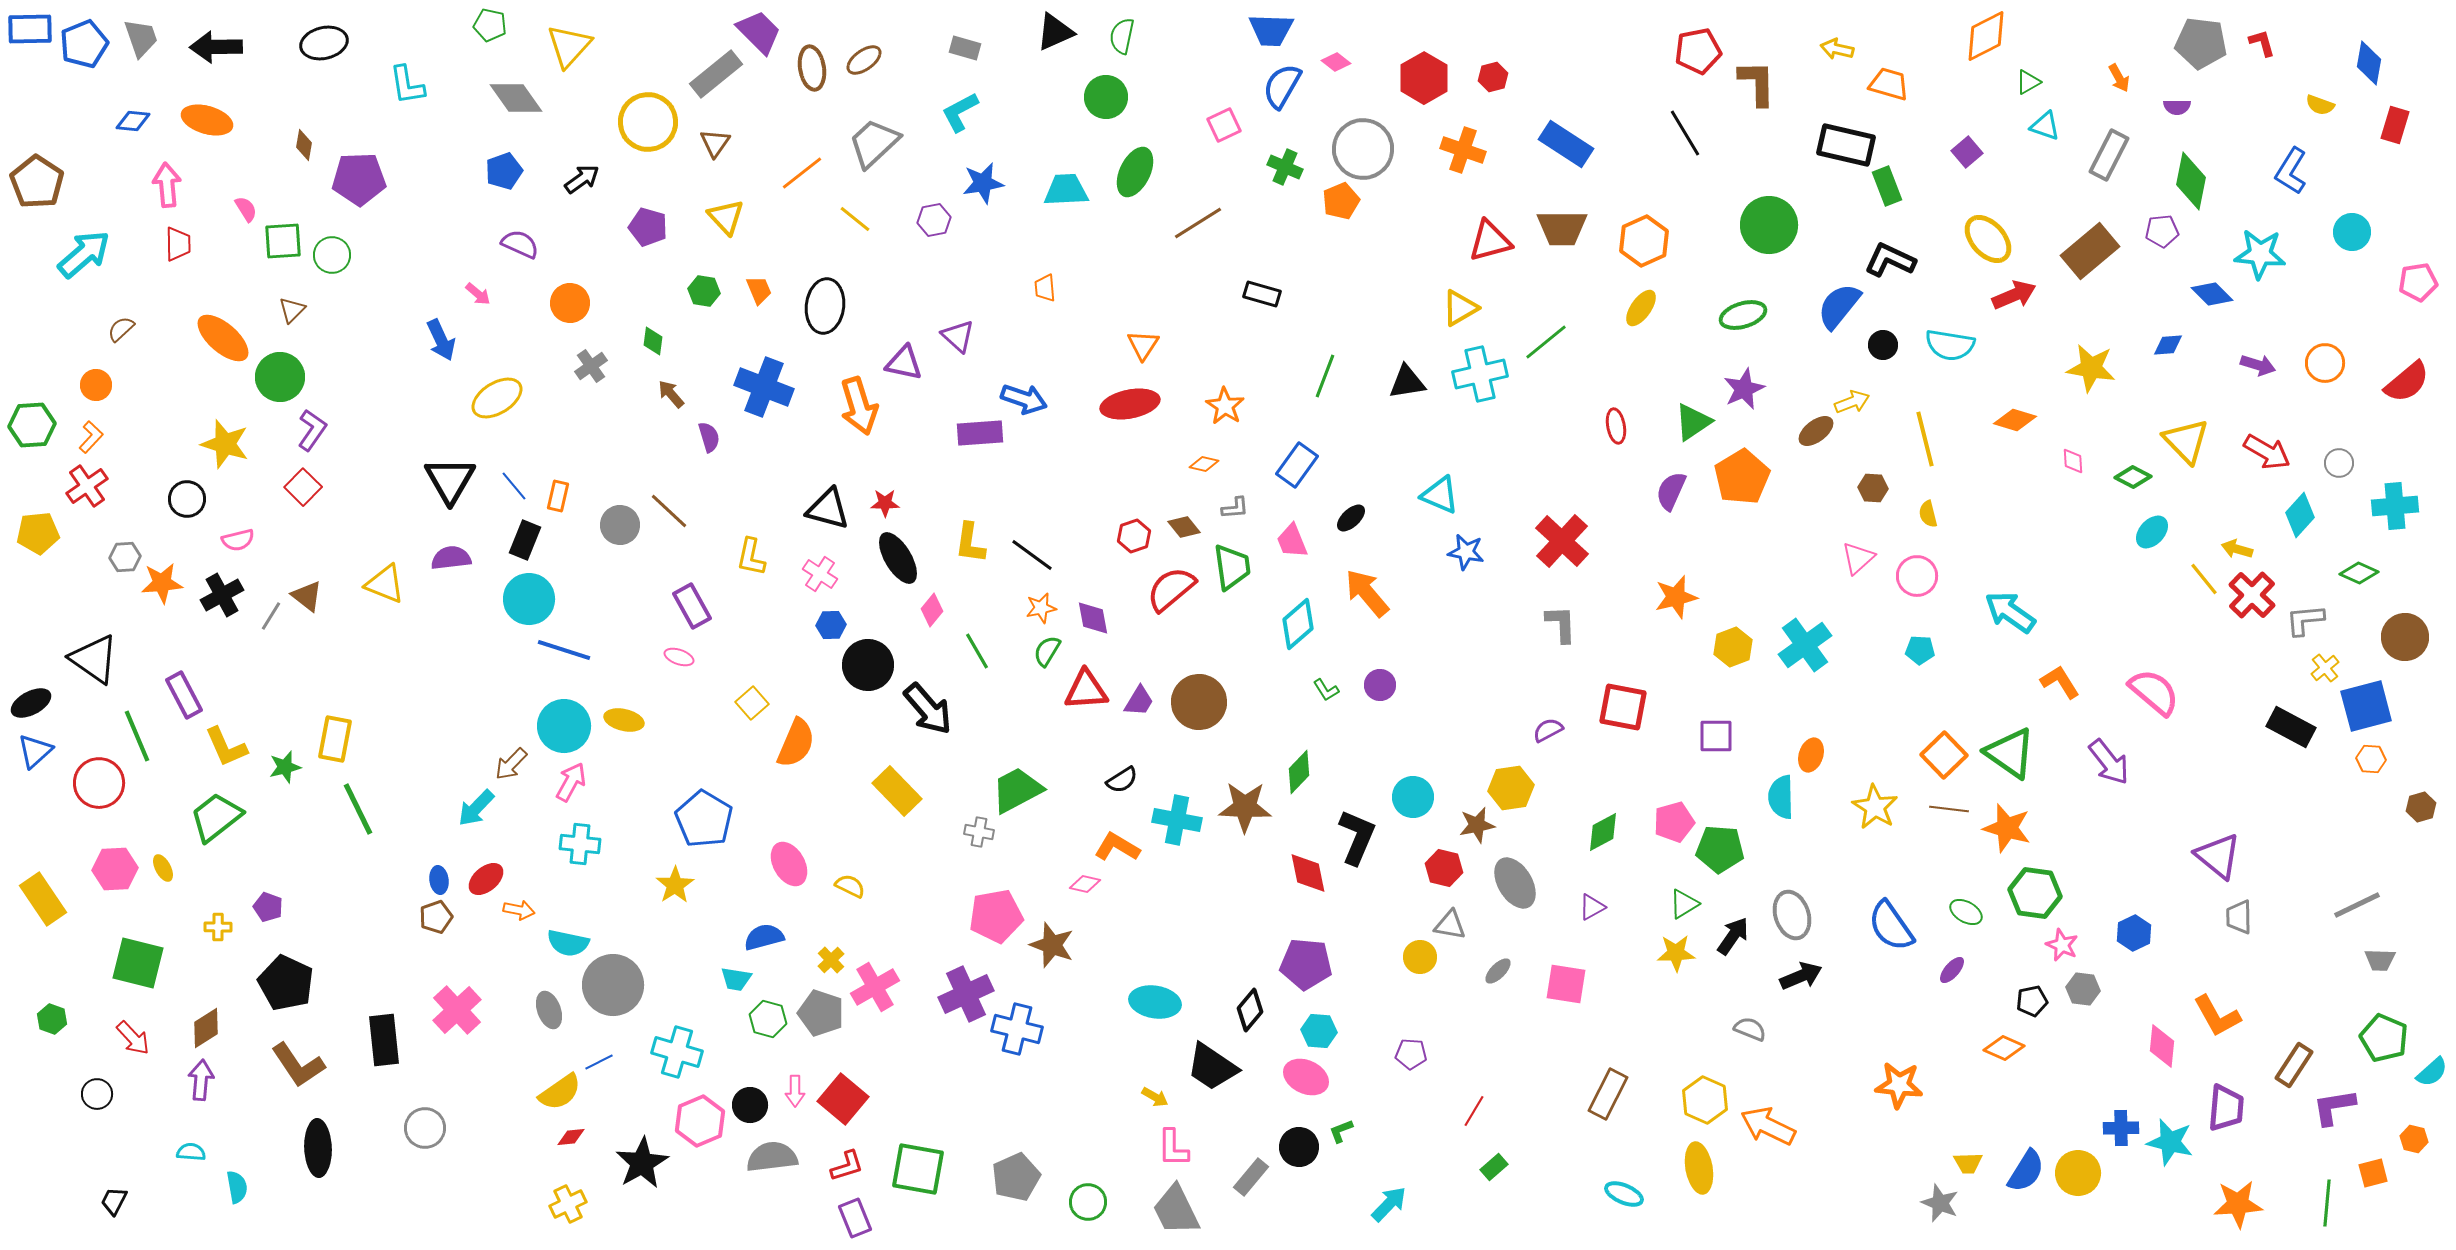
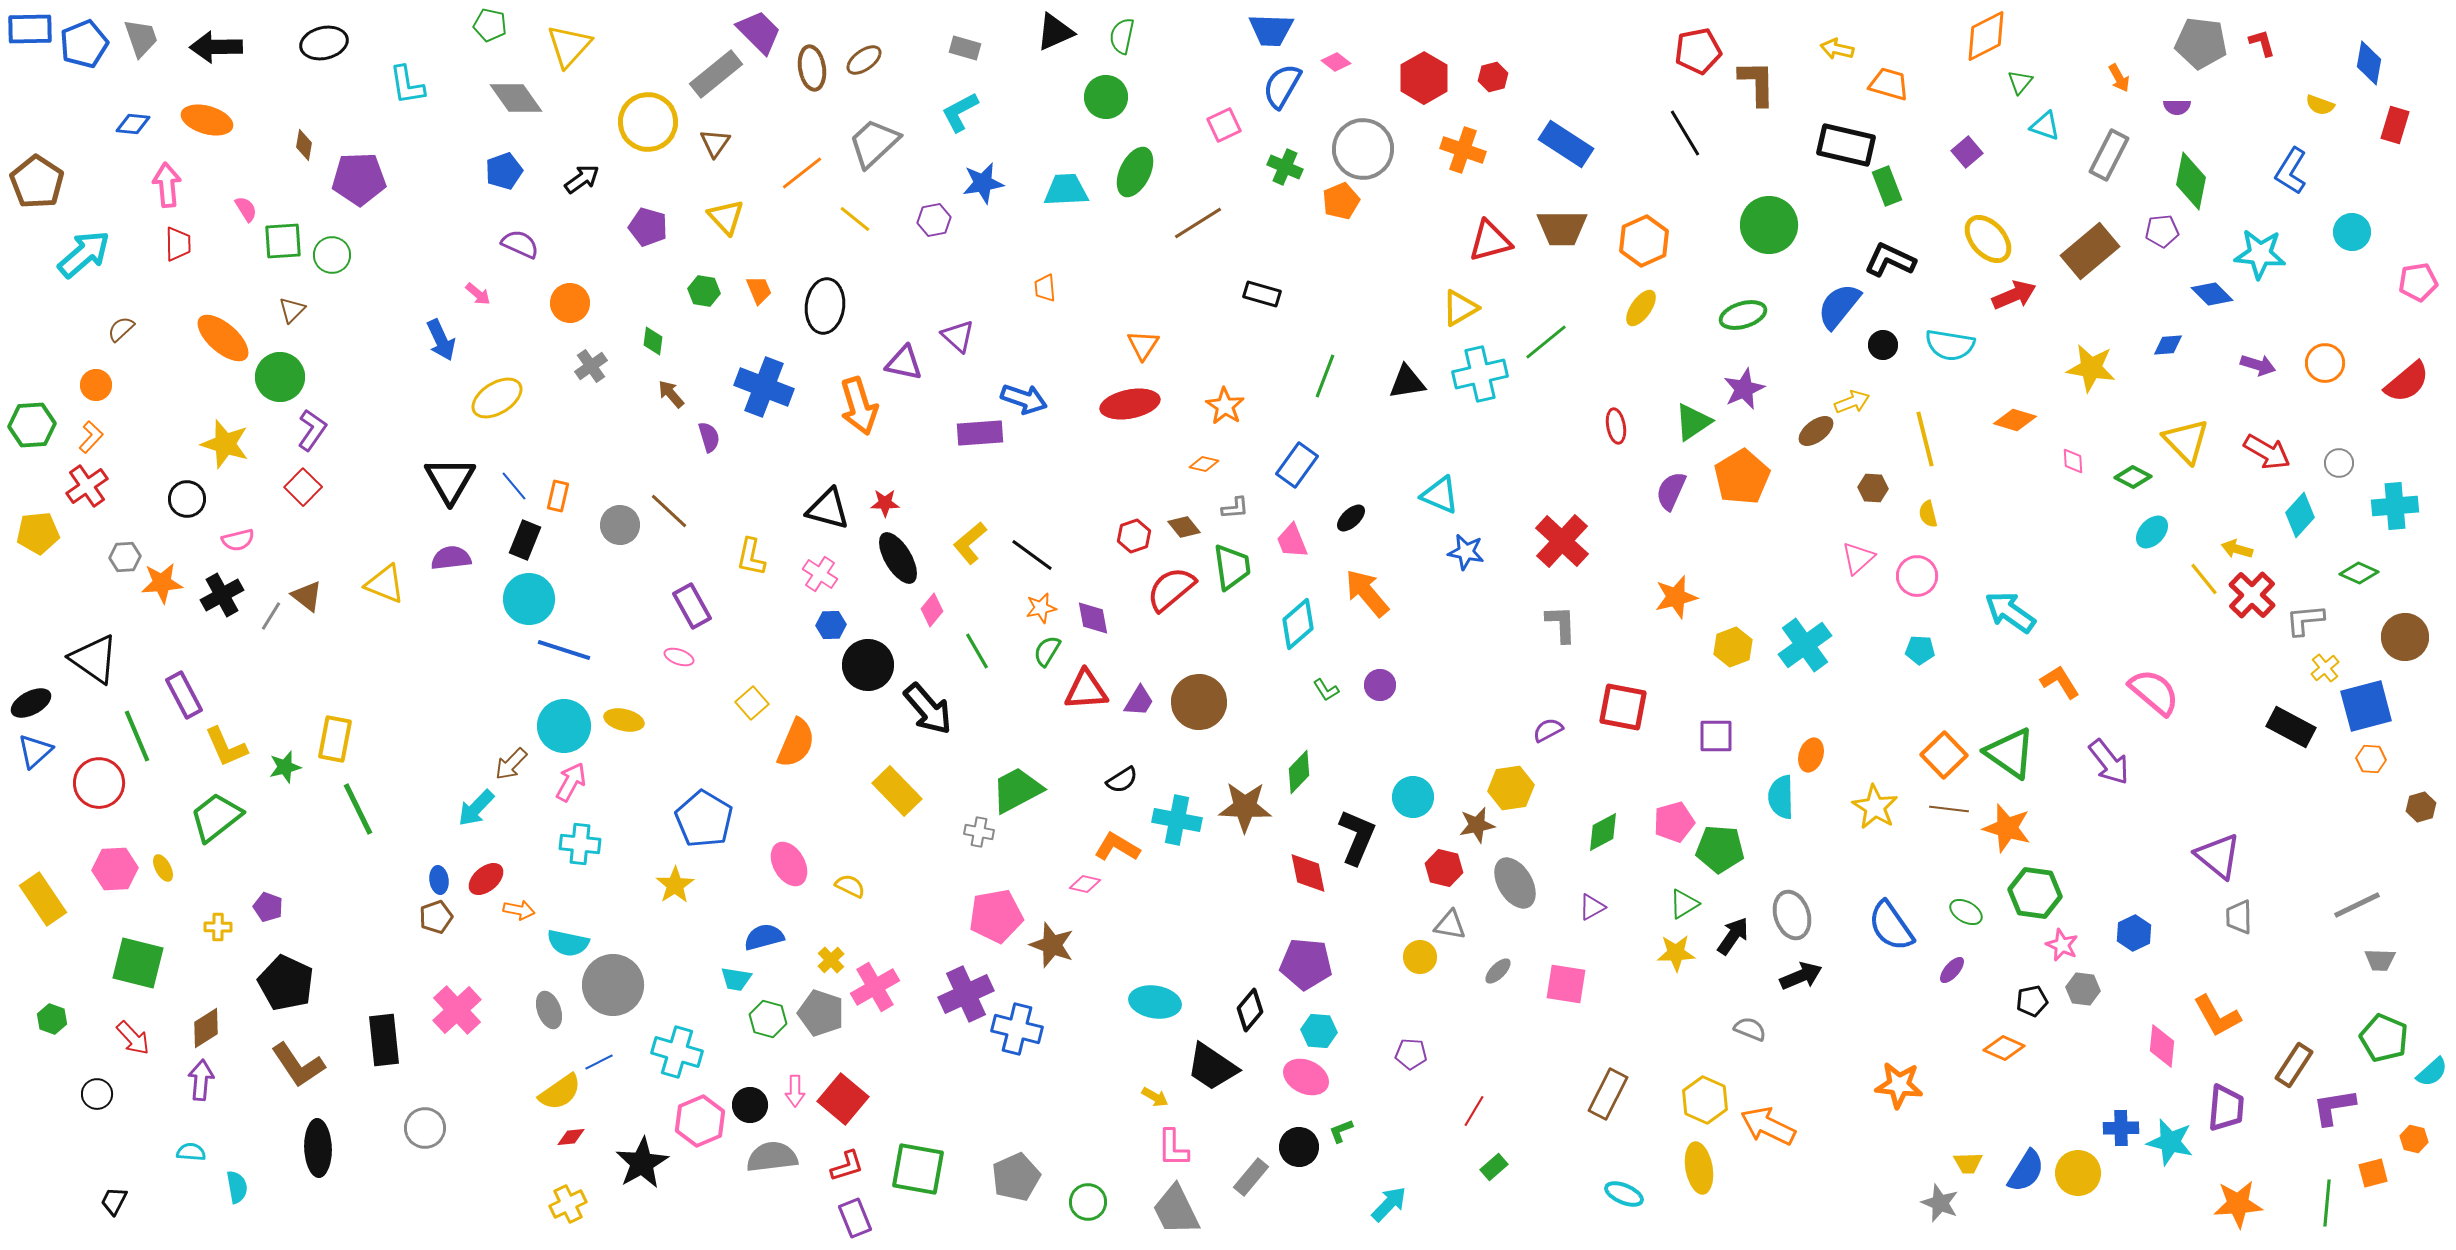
green triangle at (2028, 82): moved 8 px left; rotated 20 degrees counterclockwise
blue diamond at (133, 121): moved 3 px down
yellow L-shape at (970, 543): rotated 42 degrees clockwise
